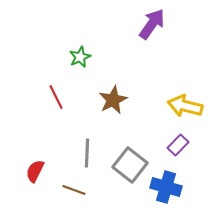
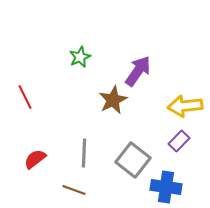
purple arrow: moved 14 px left, 47 px down
red line: moved 31 px left
yellow arrow: rotated 20 degrees counterclockwise
purple rectangle: moved 1 px right, 4 px up
gray line: moved 3 px left
gray square: moved 3 px right, 5 px up
red semicircle: moved 12 px up; rotated 25 degrees clockwise
blue cross: rotated 8 degrees counterclockwise
